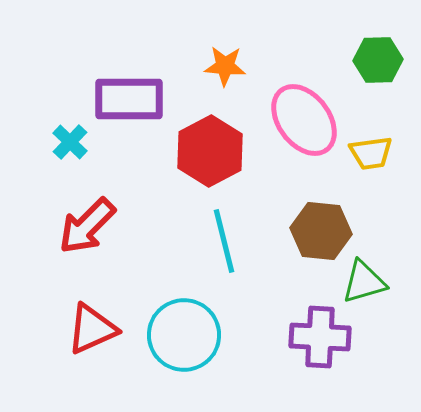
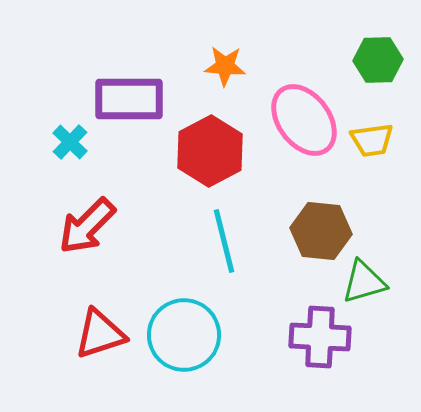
yellow trapezoid: moved 1 px right, 13 px up
red triangle: moved 8 px right, 5 px down; rotated 6 degrees clockwise
